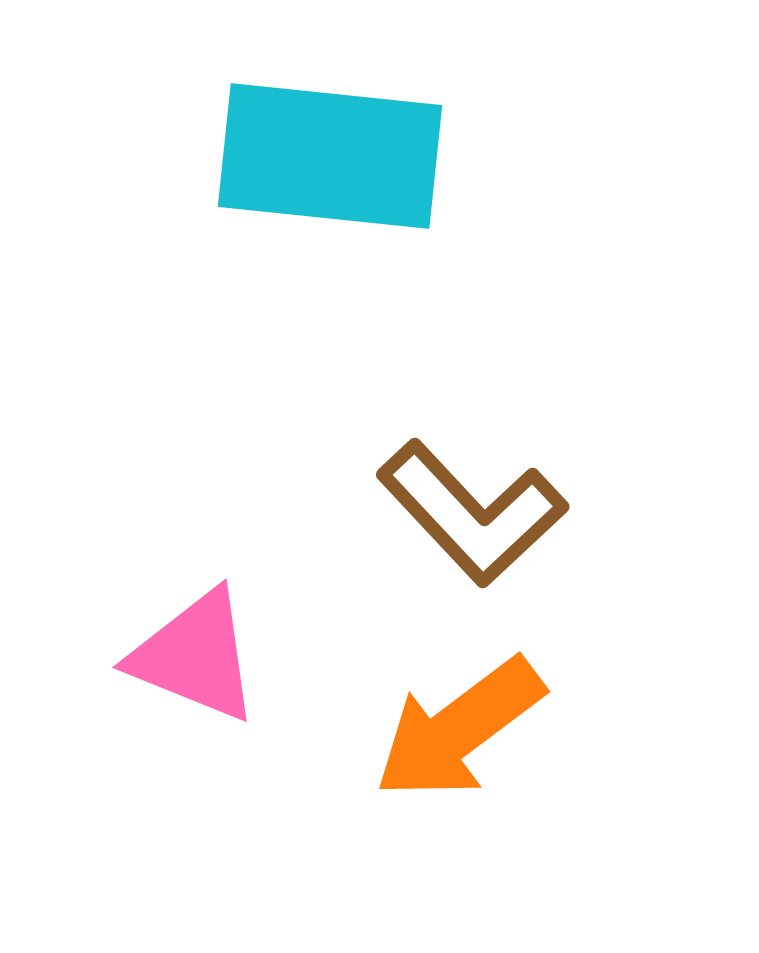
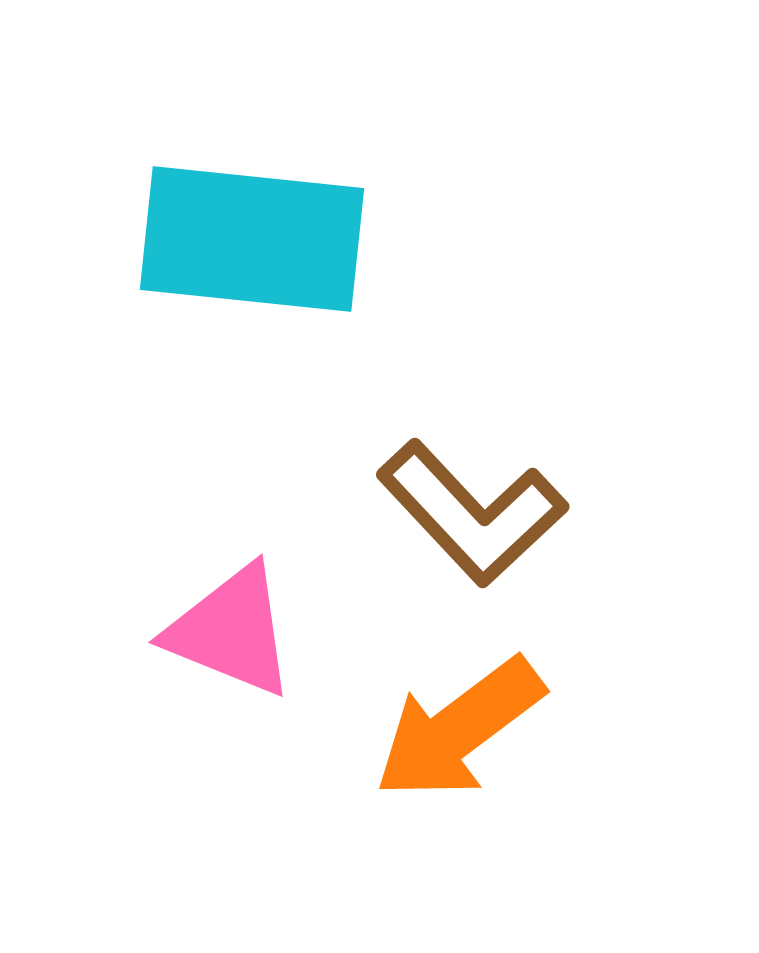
cyan rectangle: moved 78 px left, 83 px down
pink triangle: moved 36 px right, 25 px up
